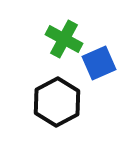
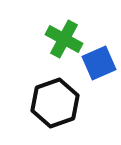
black hexagon: moved 2 px left, 1 px down; rotated 9 degrees clockwise
